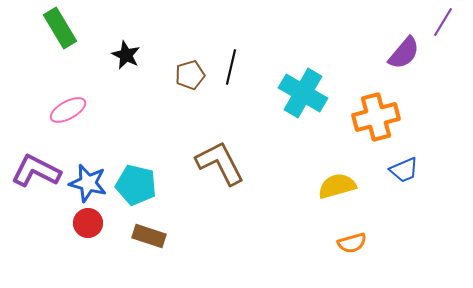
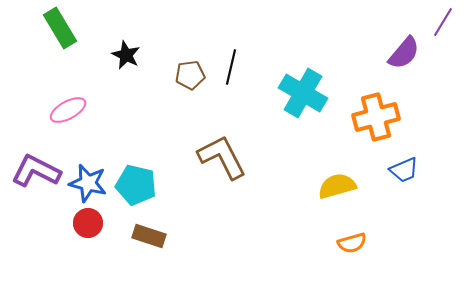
brown pentagon: rotated 8 degrees clockwise
brown L-shape: moved 2 px right, 6 px up
